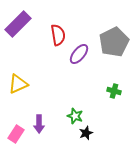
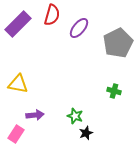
red semicircle: moved 6 px left, 20 px up; rotated 25 degrees clockwise
gray pentagon: moved 4 px right, 1 px down
purple ellipse: moved 26 px up
yellow triangle: rotated 35 degrees clockwise
purple arrow: moved 4 px left, 9 px up; rotated 96 degrees counterclockwise
